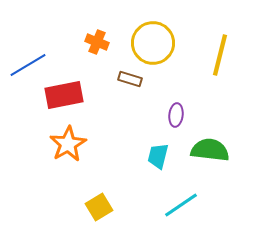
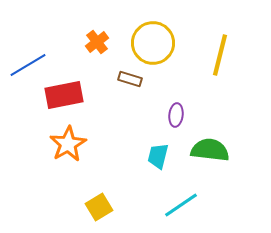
orange cross: rotated 30 degrees clockwise
